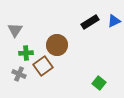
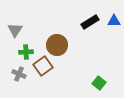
blue triangle: rotated 24 degrees clockwise
green cross: moved 1 px up
